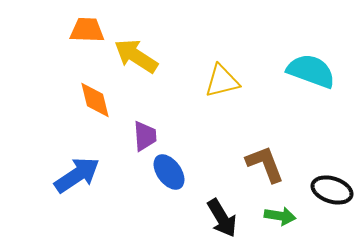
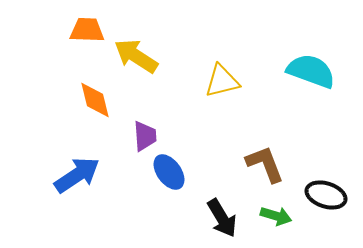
black ellipse: moved 6 px left, 5 px down
green arrow: moved 4 px left; rotated 8 degrees clockwise
